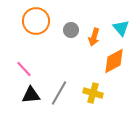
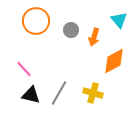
cyan triangle: moved 2 px left, 8 px up
black triangle: rotated 18 degrees clockwise
